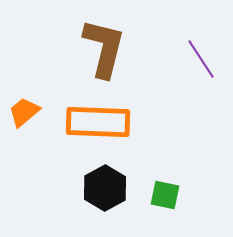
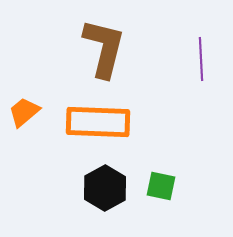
purple line: rotated 30 degrees clockwise
green square: moved 4 px left, 9 px up
